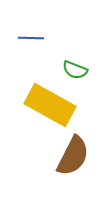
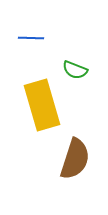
yellow rectangle: moved 8 px left; rotated 45 degrees clockwise
brown semicircle: moved 2 px right, 3 px down; rotated 9 degrees counterclockwise
